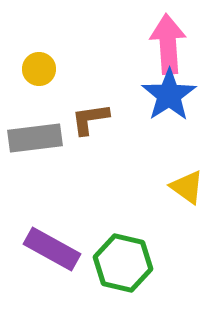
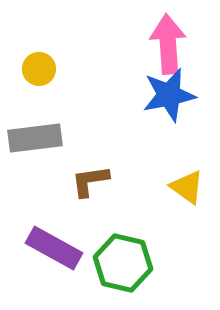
blue star: rotated 22 degrees clockwise
brown L-shape: moved 62 px down
purple rectangle: moved 2 px right, 1 px up
